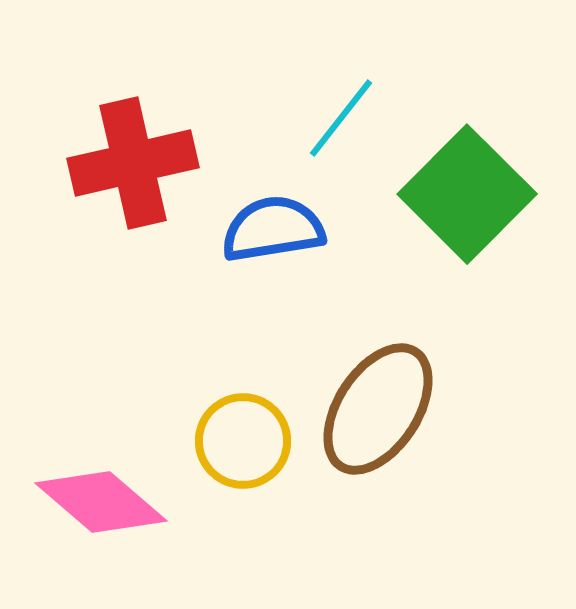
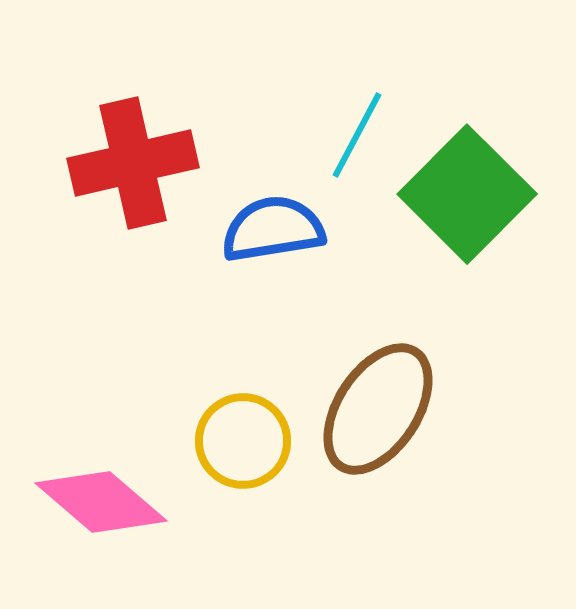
cyan line: moved 16 px right, 17 px down; rotated 10 degrees counterclockwise
